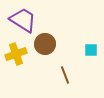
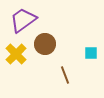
purple trapezoid: rotated 68 degrees counterclockwise
cyan square: moved 3 px down
yellow cross: rotated 25 degrees counterclockwise
